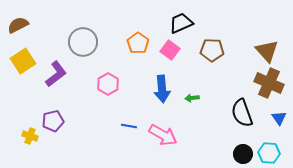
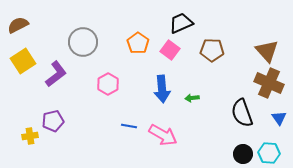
yellow cross: rotated 28 degrees counterclockwise
